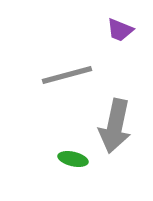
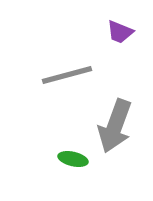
purple trapezoid: moved 2 px down
gray arrow: rotated 8 degrees clockwise
